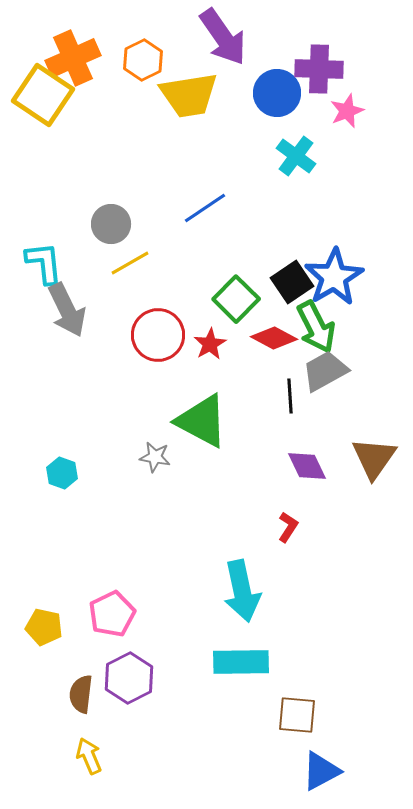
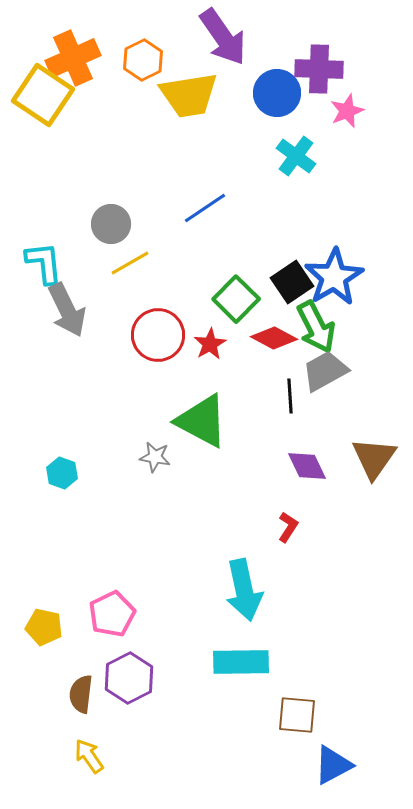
cyan arrow: moved 2 px right, 1 px up
yellow arrow: rotated 12 degrees counterclockwise
blue triangle: moved 12 px right, 6 px up
